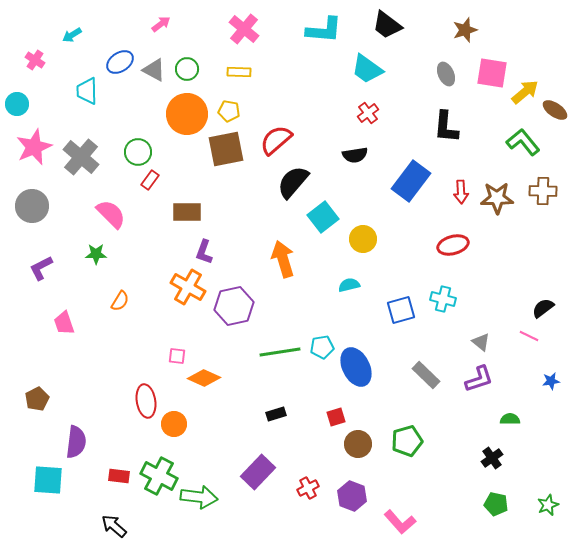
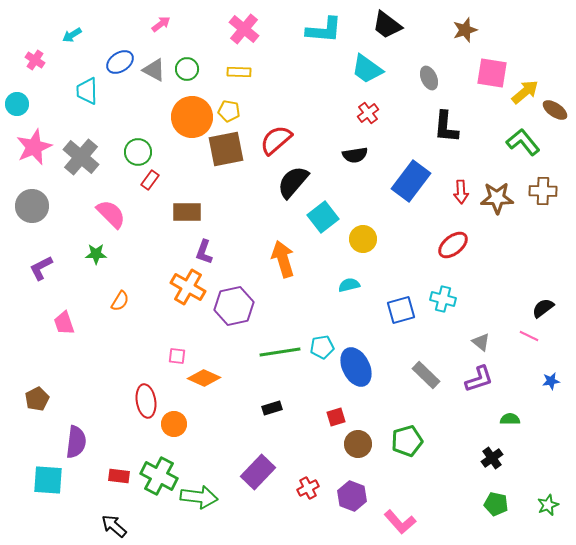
gray ellipse at (446, 74): moved 17 px left, 4 px down
orange circle at (187, 114): moved 5 px right, 3 px down
red ellipse at (453, 245): rotated 24 degrees counterclockwise
black rectangle at (276, 414): moved 4 px left, 6 px up
